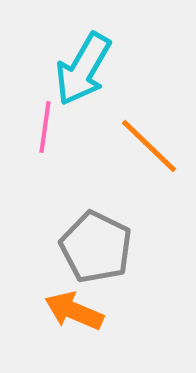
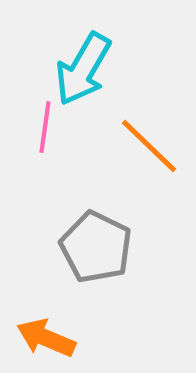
orange arrow: moved 28 px left, 27 px down
